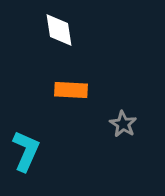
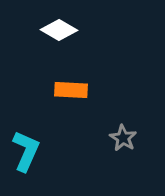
white diamond: rotated 51 degrees counterclockwise
gray star: moved 14 px down
